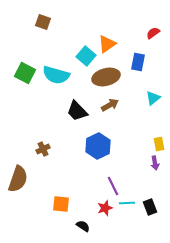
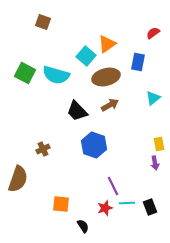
blue hexagon: moved 4 px left, 1 px up; rotated 15 degrees counterclockwise
black semicircle: rotated 24 degrees clockwise
